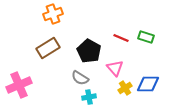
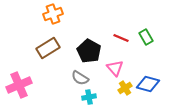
green rectangle: rotated 42 degrees clockwise
blue diamond: rotated 15 degrees clockwise
